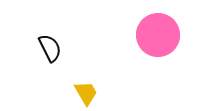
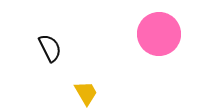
pink circle: moved 1 px right, 1 px up
